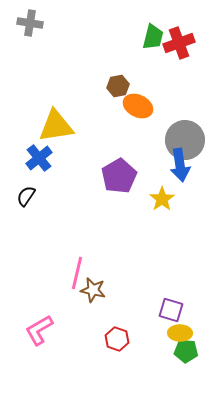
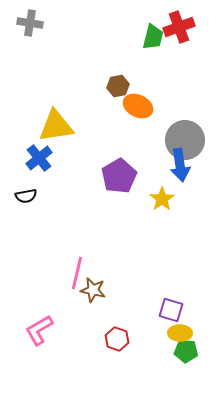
red cross: moved 16 px up
black semicircle: rotated 135 degrees counterclockwise
